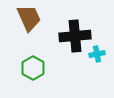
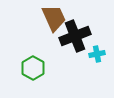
brown trapezoid: moved 25 px right
black cross: rotated 16 degrees counterclockwise
